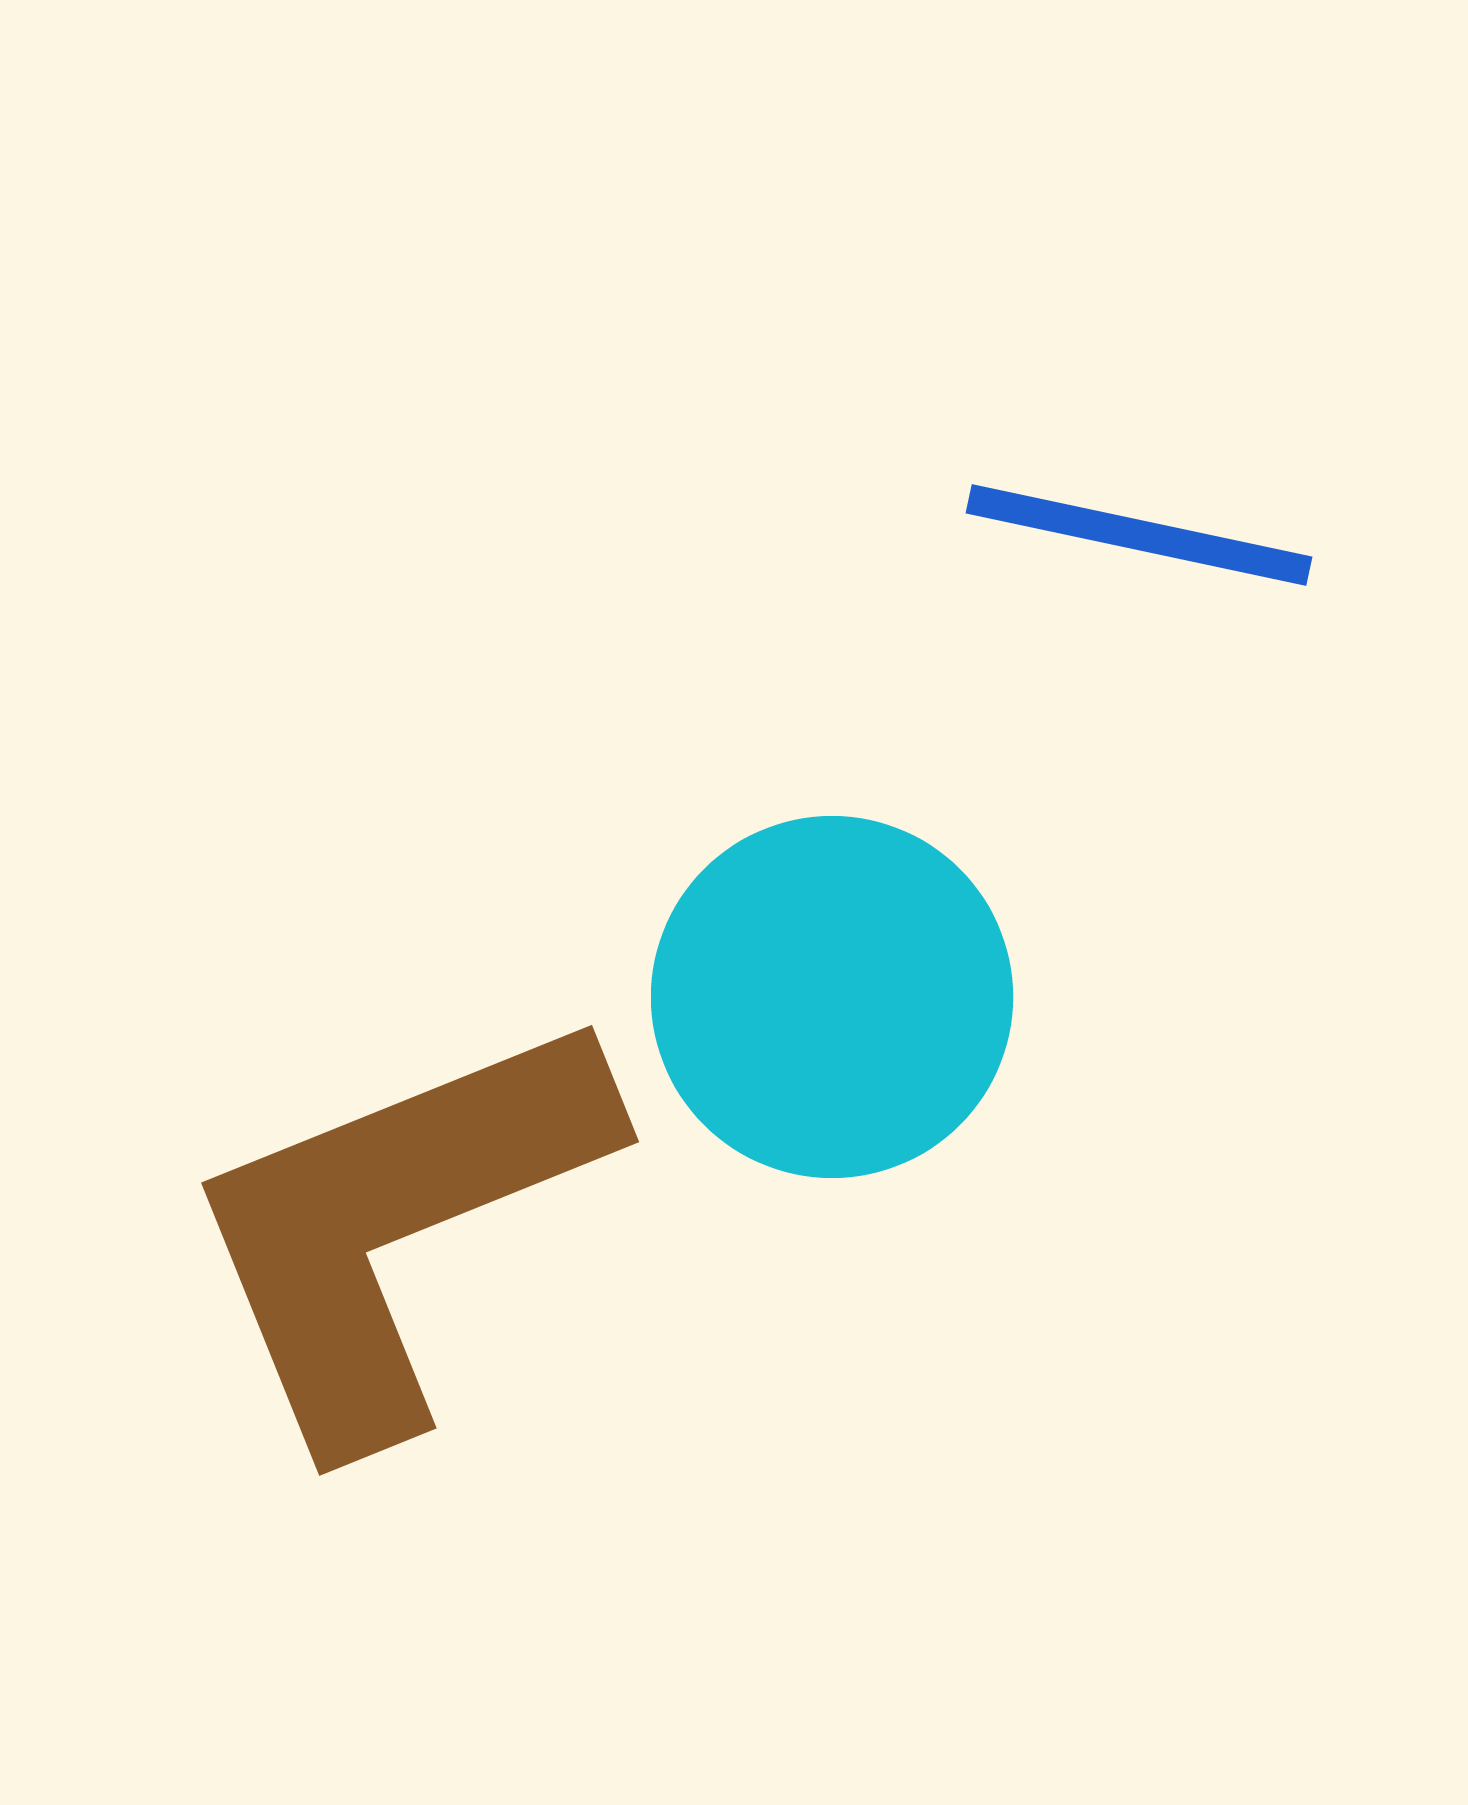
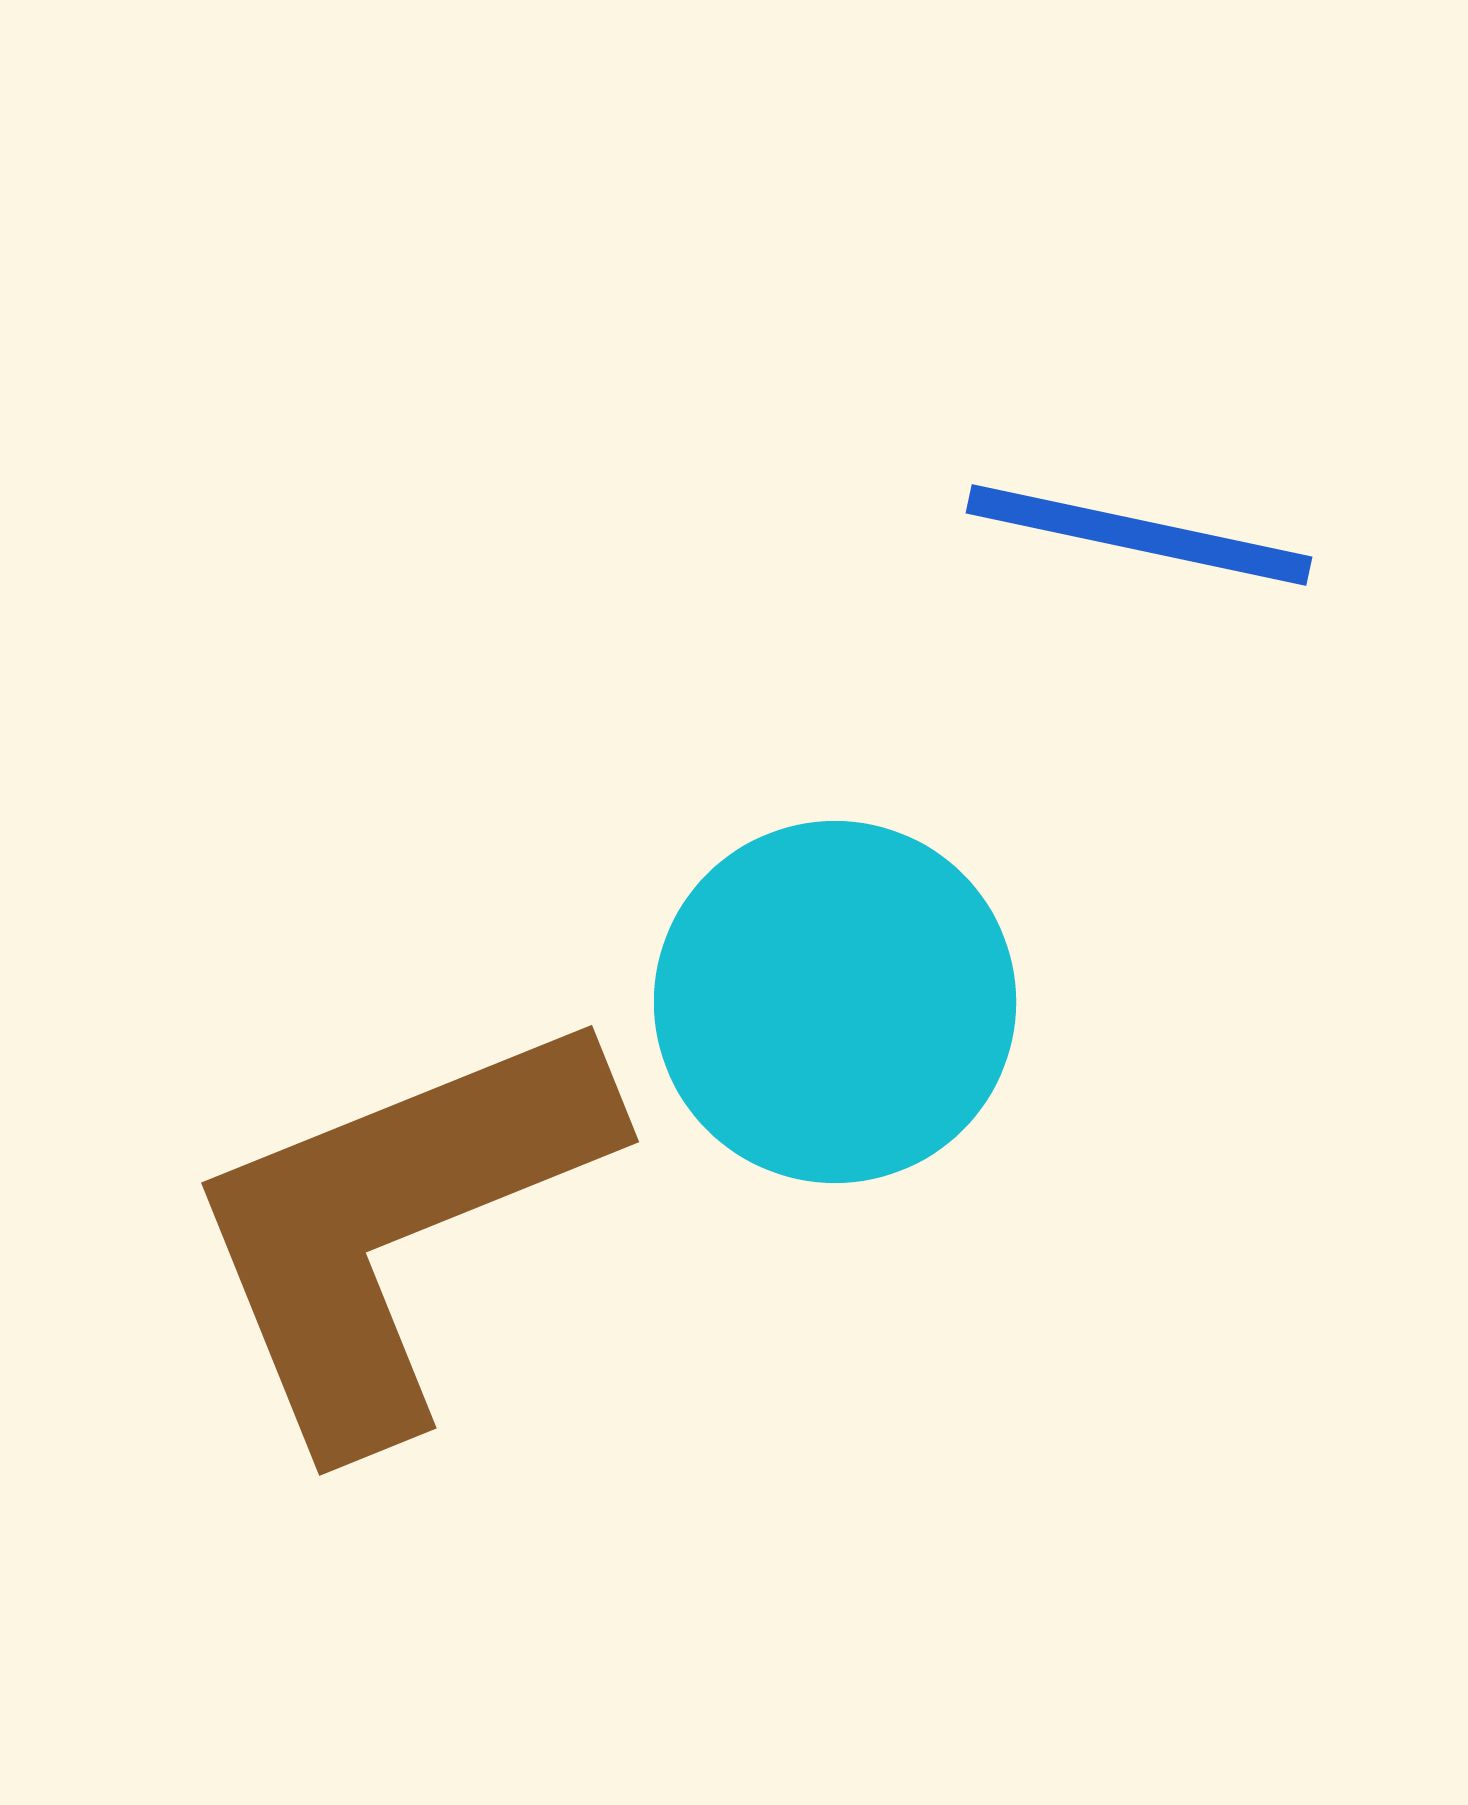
cyan circle: moved 3 px right, 5 px down
